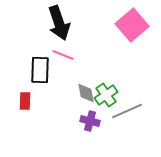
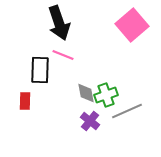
green cross: rotated 15 degrees clockwise
purple cross: rotated 24 degrees clockwise
